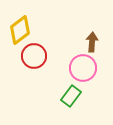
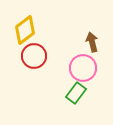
yellow diamond: moved 5 px right
brown arrow: rotated 18 degrees counterclockwise
green rectangle: moved 5 px right, 3 px up
